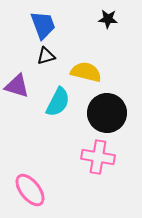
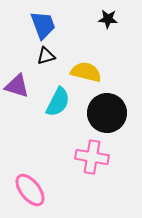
pink cross: moved 6 px left
